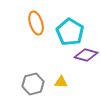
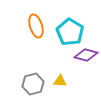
orange ellipse: moved 3 px down
yellow triangle: moved 1 px left, 1 px up
